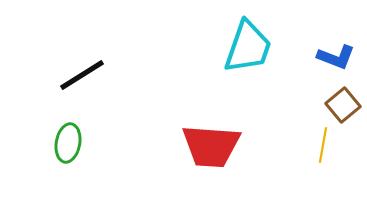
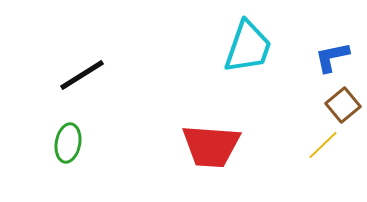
blue L-shape: moved 4 px left; rotated 147 degrees clockwise
yellow line: rotated 36 degrees clockwise
